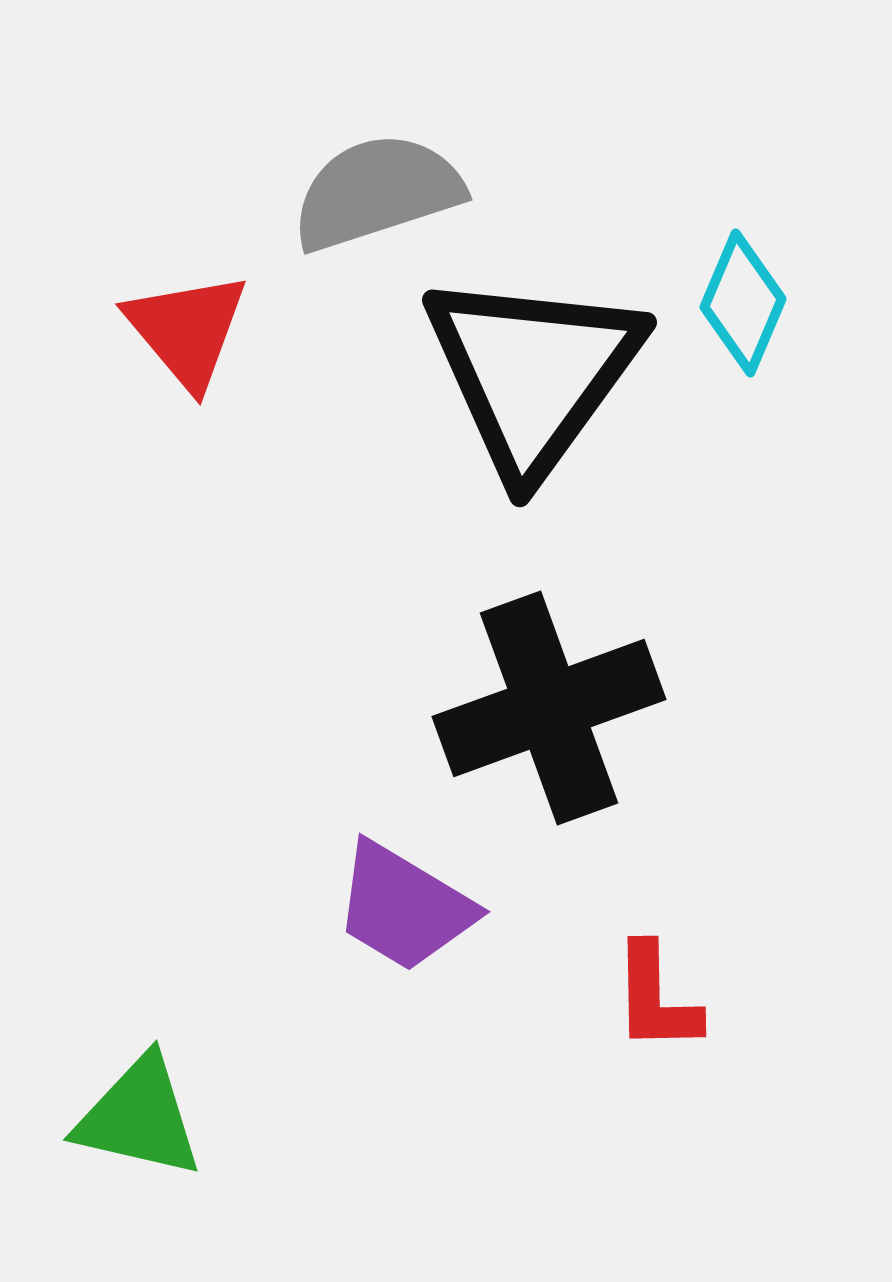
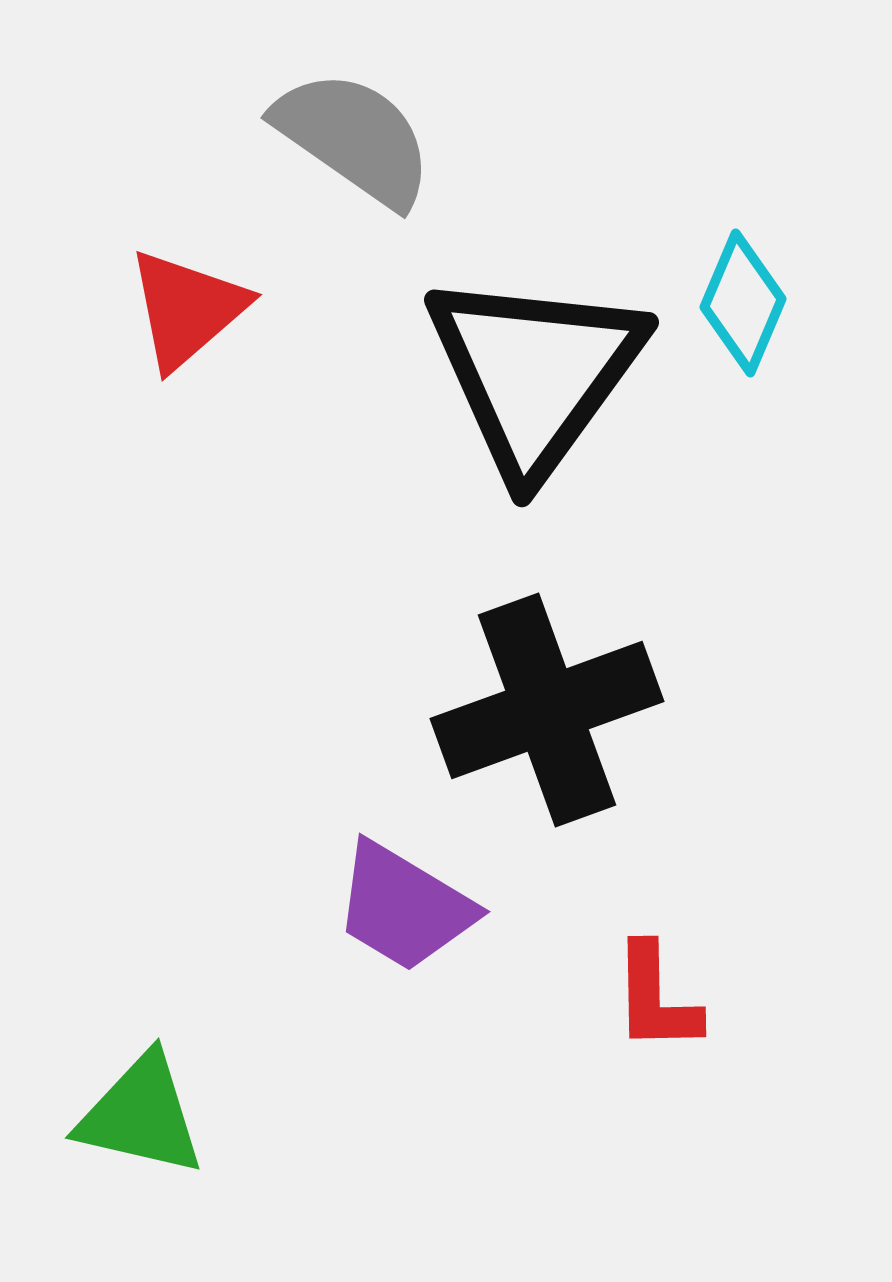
gray semicircle: moved 23 px left, 54 px up; rotated 53 degrees clockwise
red triangle: moved 21 px up; rotated 29 degrees clockwise
black triangle: moved 2 px right
black cross: moved 2 px left, 2 px down
green triangle: moved 2 px right, 2 px up
